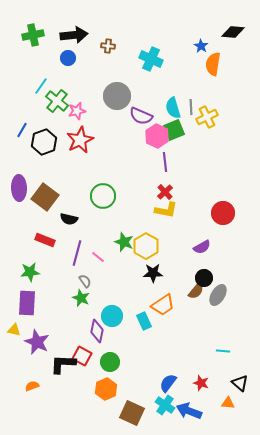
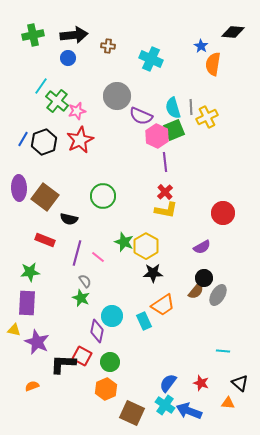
blue line at (22, 130): moved 1 px right, 9 px down
